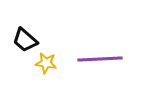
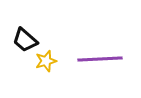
yellow star: moved 2 px up; rotated 25 degrees counterclockwise
